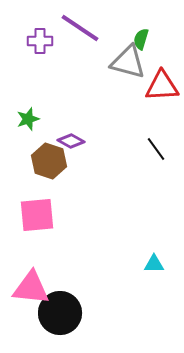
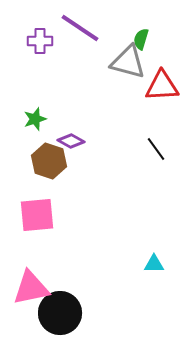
green star: moved 7 px right
pink triangle: rotated 18 degrees counterclockwise
